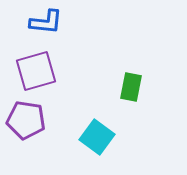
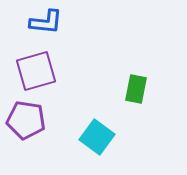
green rectangle: moved 5 px right, 2 px down
